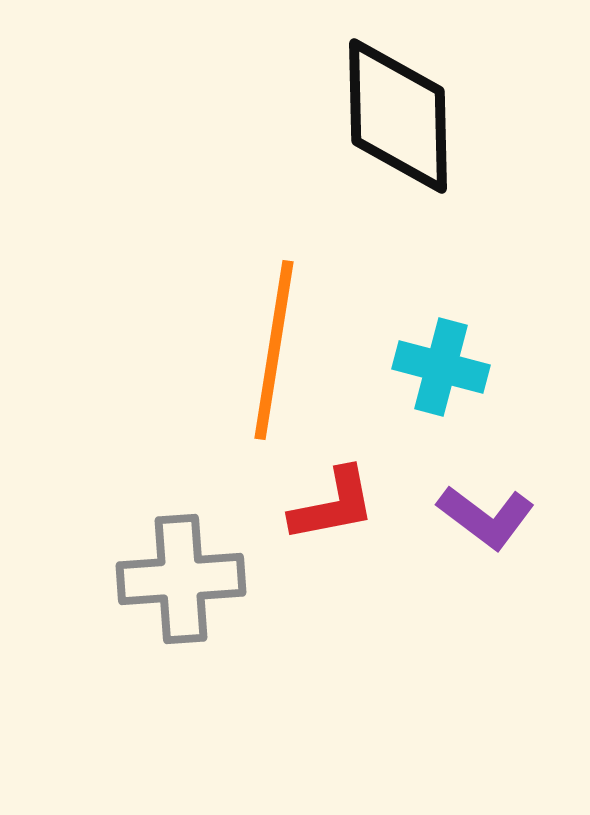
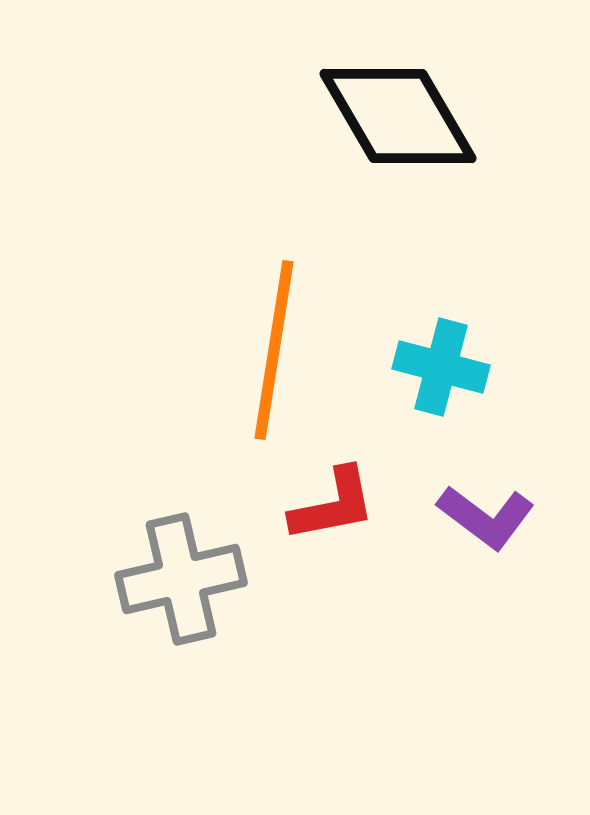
black diamond: rotated 29 degrees counterclockwise
gray cross: rotated 9 degrees counterclockwise
